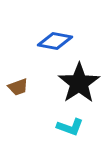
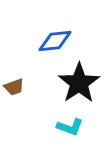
blue diamond: rotated 16 degrees counterclockwise
brown trapezoid: moved 4 px left
